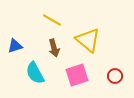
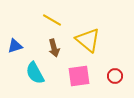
pink square: moved 2 px right, 1 px down; rotated 10 degrees clockwise
